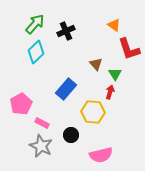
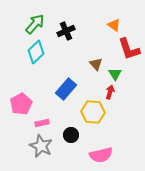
pink rectangle: rotated 40 degrees counterclockwise
